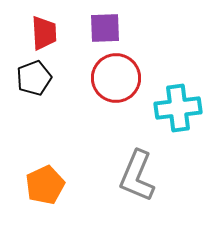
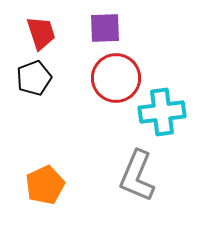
red trapezoid: moved 3 px left; rotated 15 degrees counterclockwise
cyan cross: moved 16 px left, 4 px down
